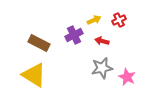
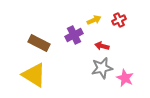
red arrow: moved 5 px down
pink star: moved 2 px left, 1 px down
